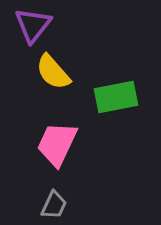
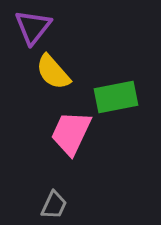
purple triangle: moved 2 px down
pink trapezoid: moved 14 px right, 11 px up
